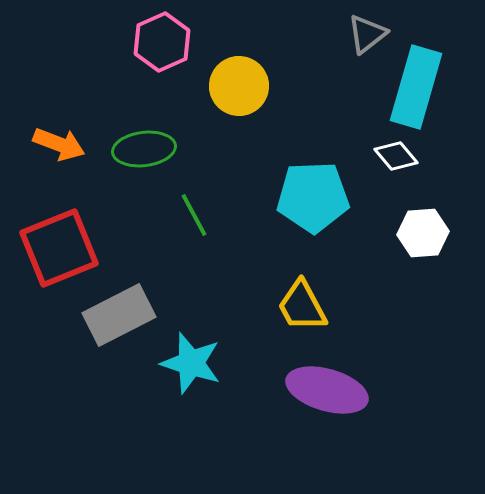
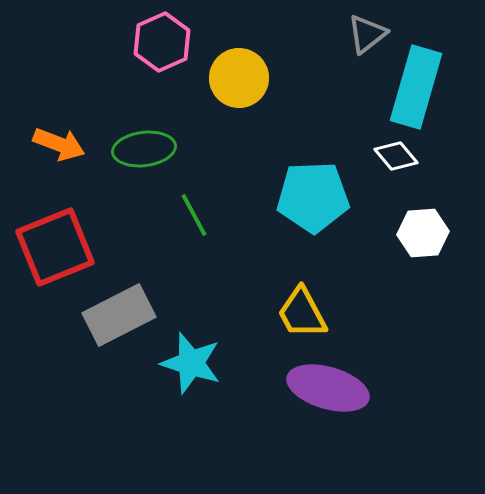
yellow circle: moved 8 px up
red square: moved 4 px left, 1 px up
yellow trapezoid: moved 7 px down
purple ellipse: moved 1 px right, 2 px up
